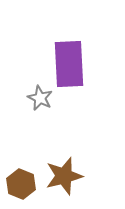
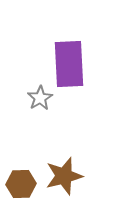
gray star: rotated 15 degrees clockwise
brown hexagon: rotated 24 degrees counterclockwise
